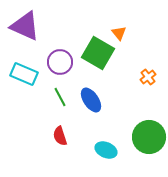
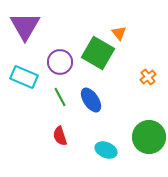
purple triangle: rotated 36 degrees clockwise
cyan rectangle: moved 3 px down
